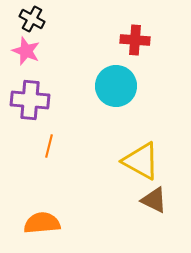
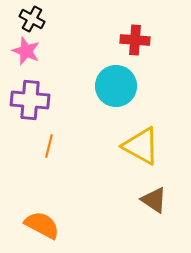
yellow triangle: moved 15 px up
brown triangle: rotated 8 degrees clockwise
orange semicircle: moved 2 px down; rotated 33 degrees clockwise
